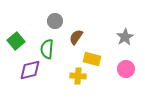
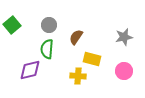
gray circle: moved 6 px left, 4 px down
gray star: moved 1 px left; rotated 18 degrees clockwise
green square: moved 4 px left, 16 px up
pink circle: moved 2 px left, 2 px down
